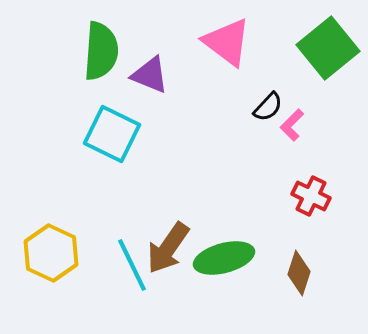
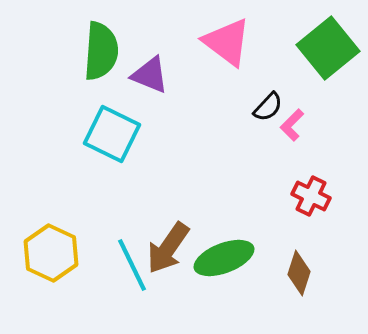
green ellipse: rotated 6 degrees counterclockwise
